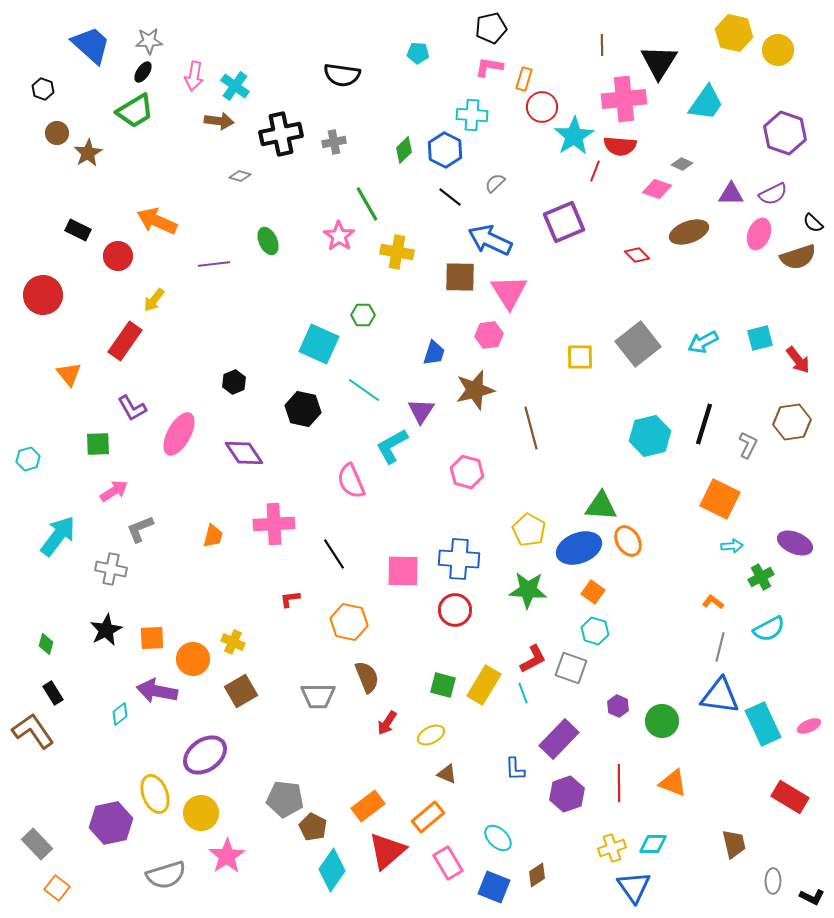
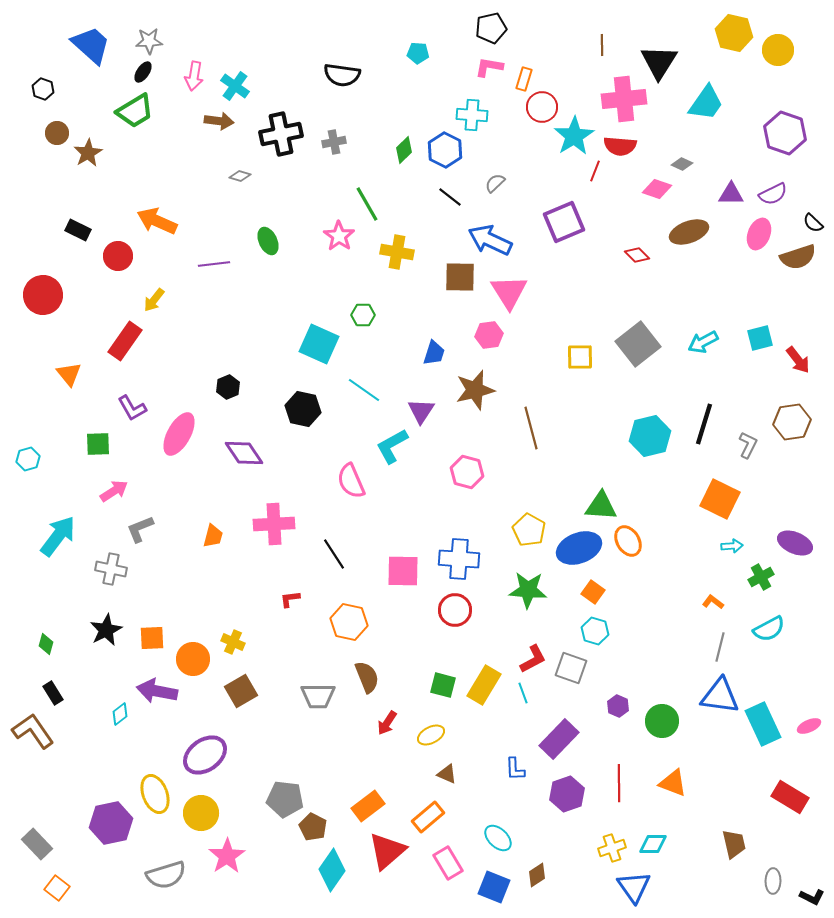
black hexagon at (234, 382): moved 6 px left, 5 px down
